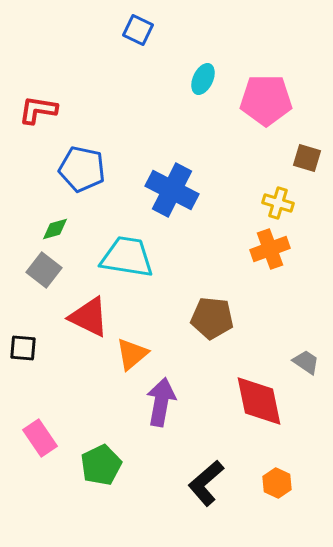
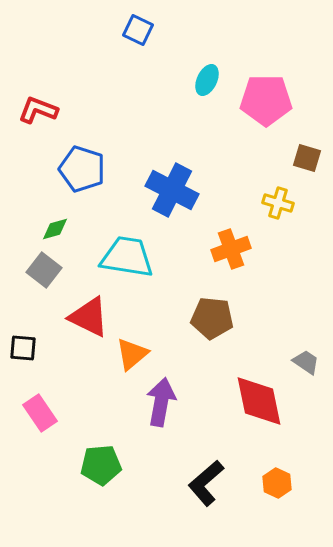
cyan ellipse: moved 4 px right, 1 px down
red L-shape: rotated 12 degrees clockwise
blue pentagon: rotated 6 degrees clockwise
orange cross: moved 39 px left
pink rectangle: moved 25 px up
green pentagon: rotated 21 degrees clockwise
